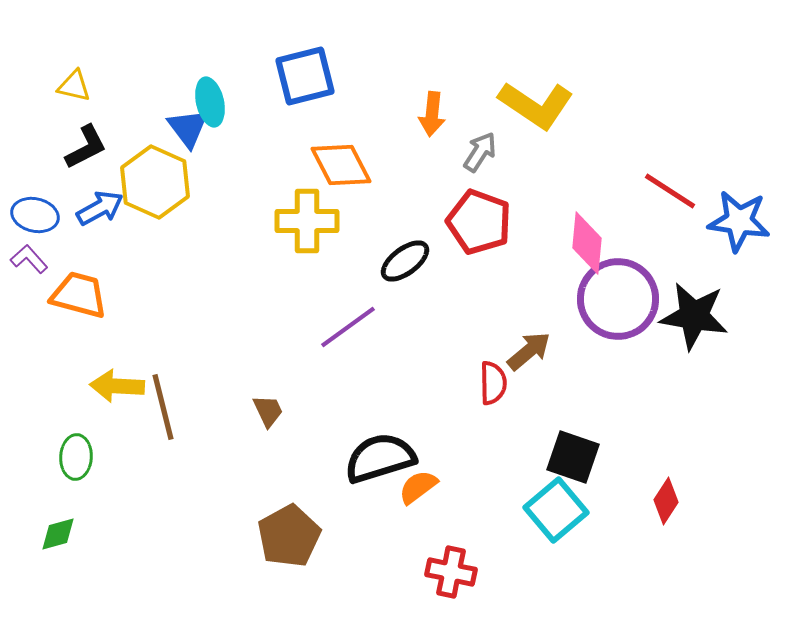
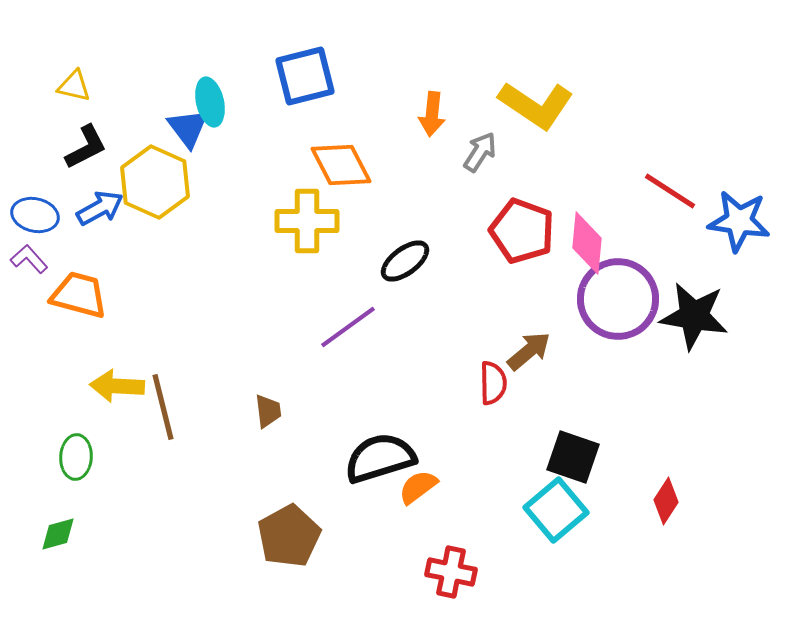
red pentagon: moved 43 px right, 9 px down
brown trapezoid: rotated 18 degrees clockwise
